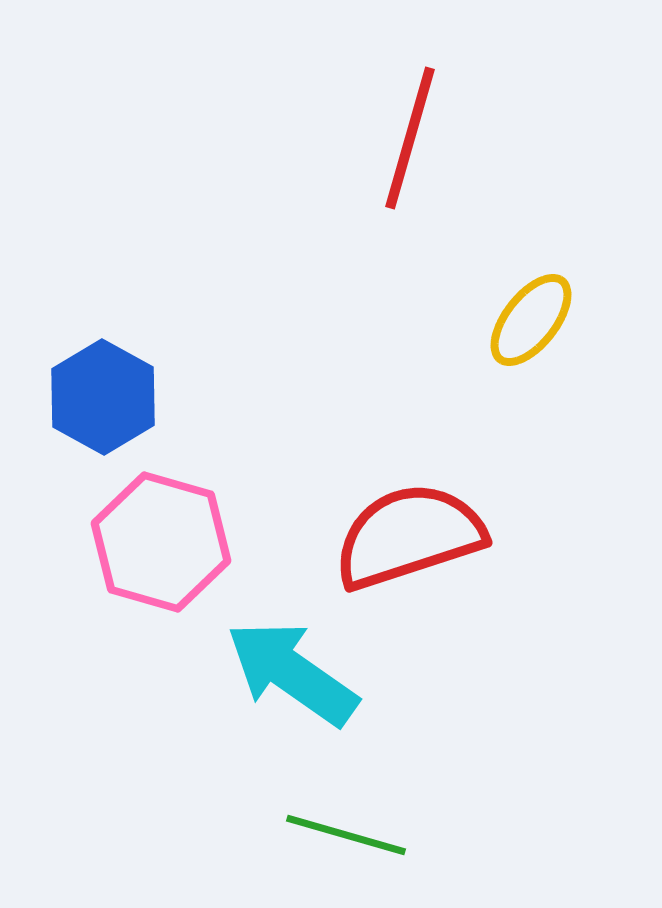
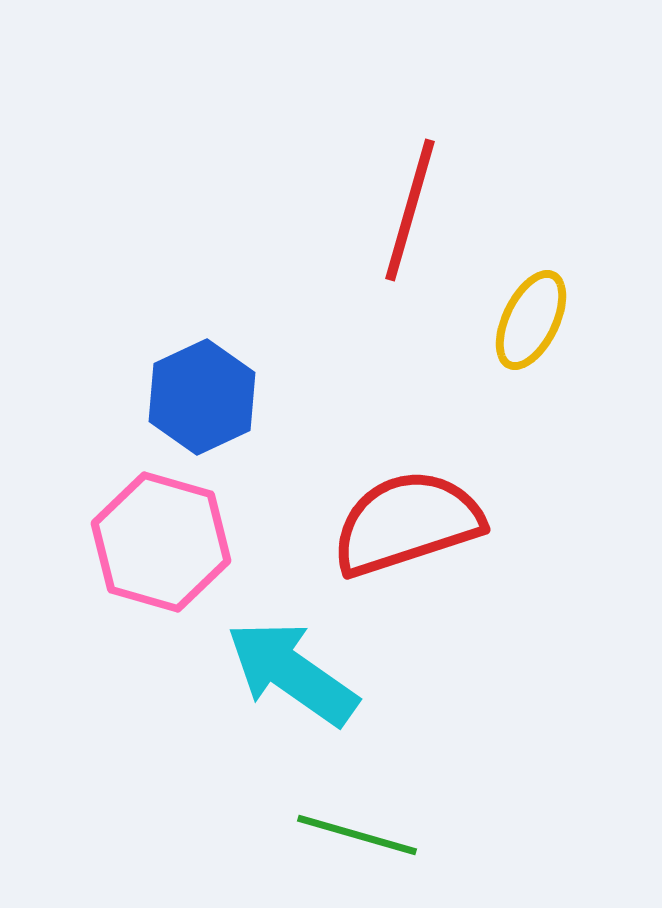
red line: moved 72 px down
yellow ellipse: rotated 12 degrees counterclockwise
blue hexagon: moved 99 px right; rotated 6 degrees clockwise
red semicircle: moved 2 px left, 13 px up
green line: moved 11 px right
